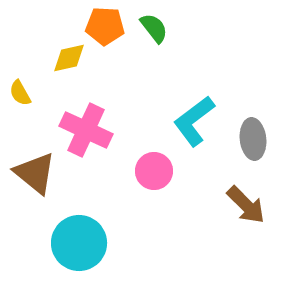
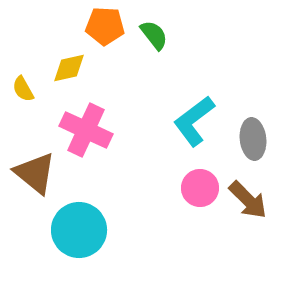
green semicircle: moved 7 px down
yellow diamond: moved 10 px down
yellow semicircle: moved 3 px right, 4 px up
pink circle: moved 46 px right, 17 px down
brown arrow: moved 2 px right, 5 px up
cyan circle: moved 13 px up
